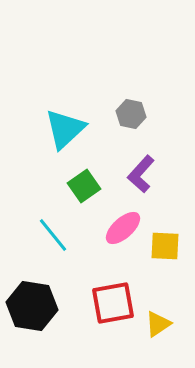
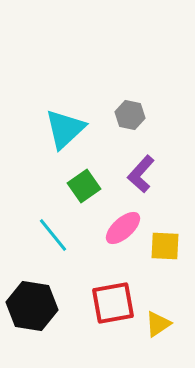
gray hexagon: moved 1 px left, 1 px down
